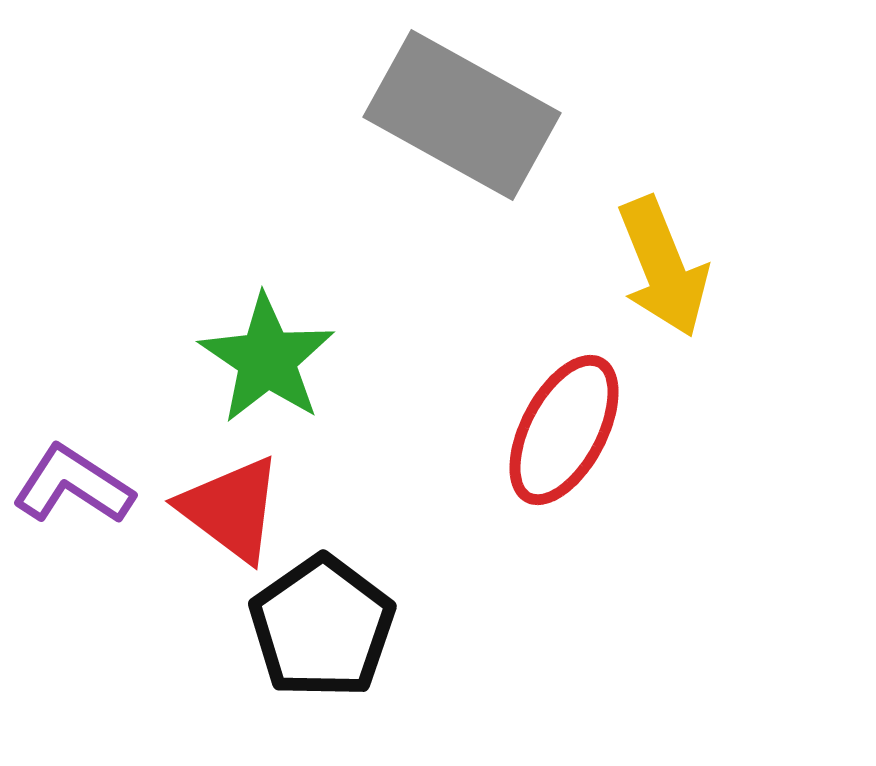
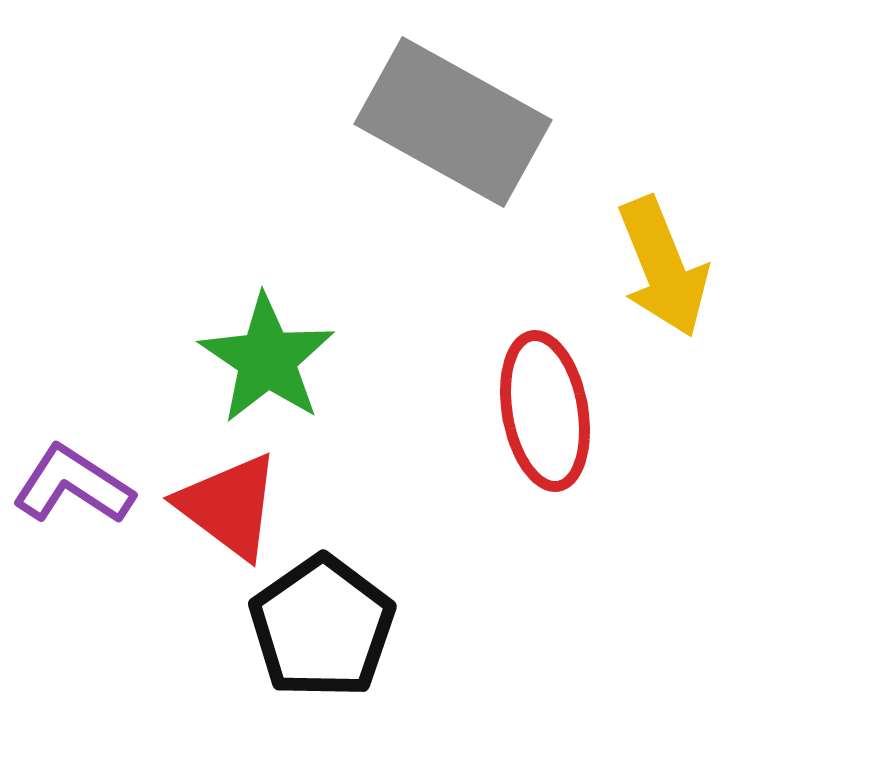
gray rectangle: moved 9 px left, 7 px down
red ellipse: moved 19 px left, 19 px up; rotated 38 degrees counterclockwise
red triangle: moved 2 px left, 3 px up
